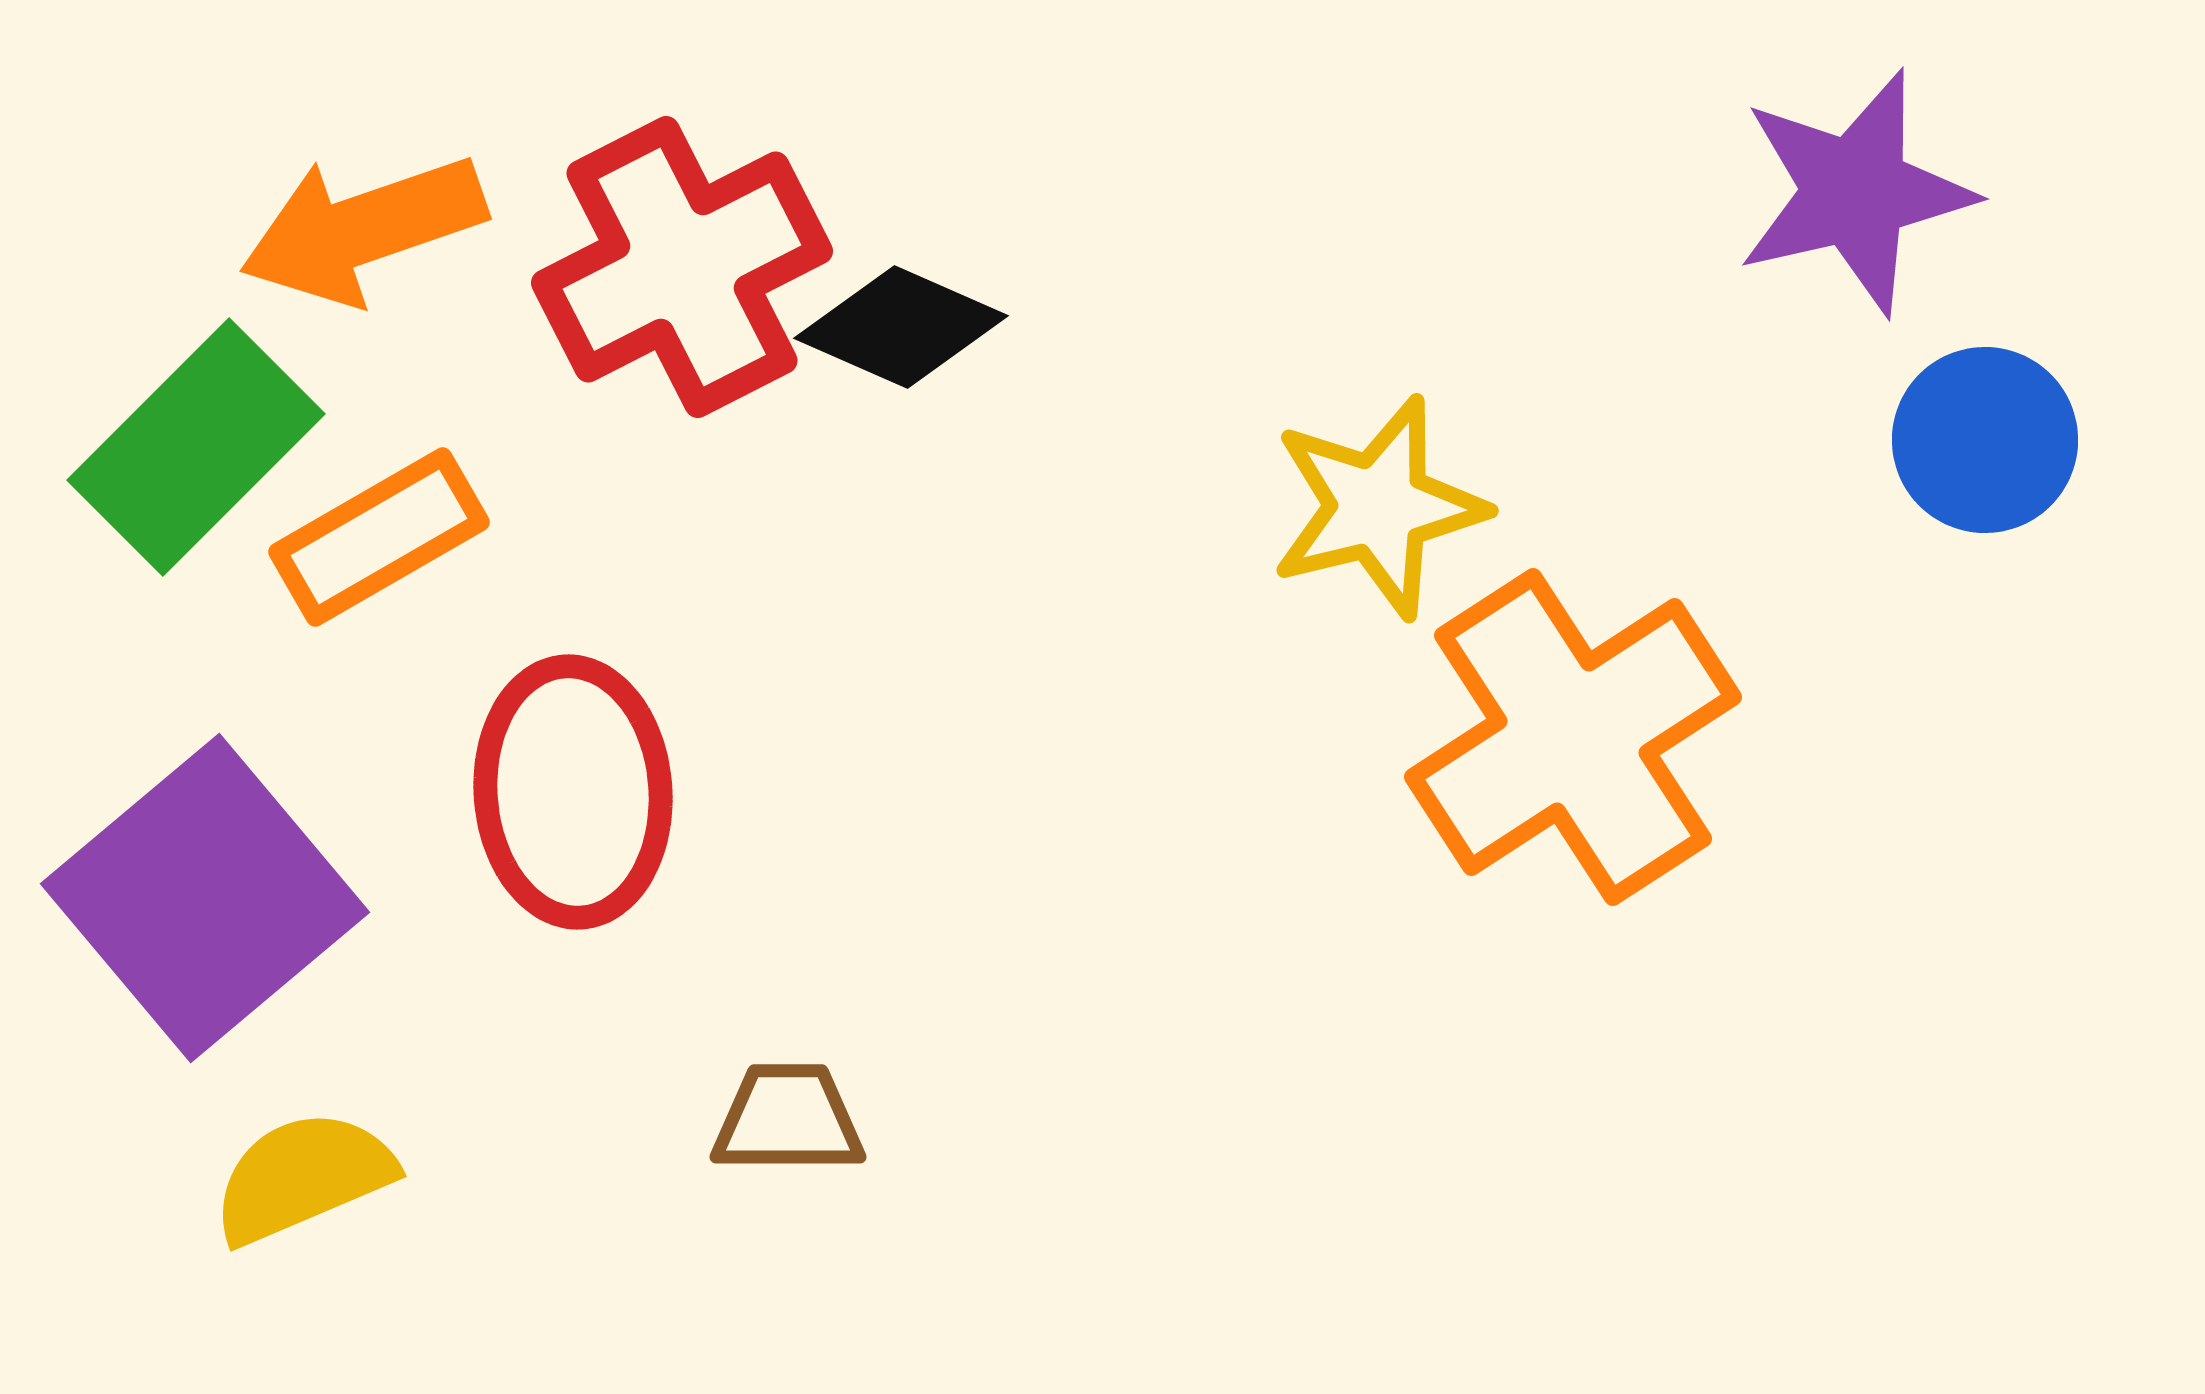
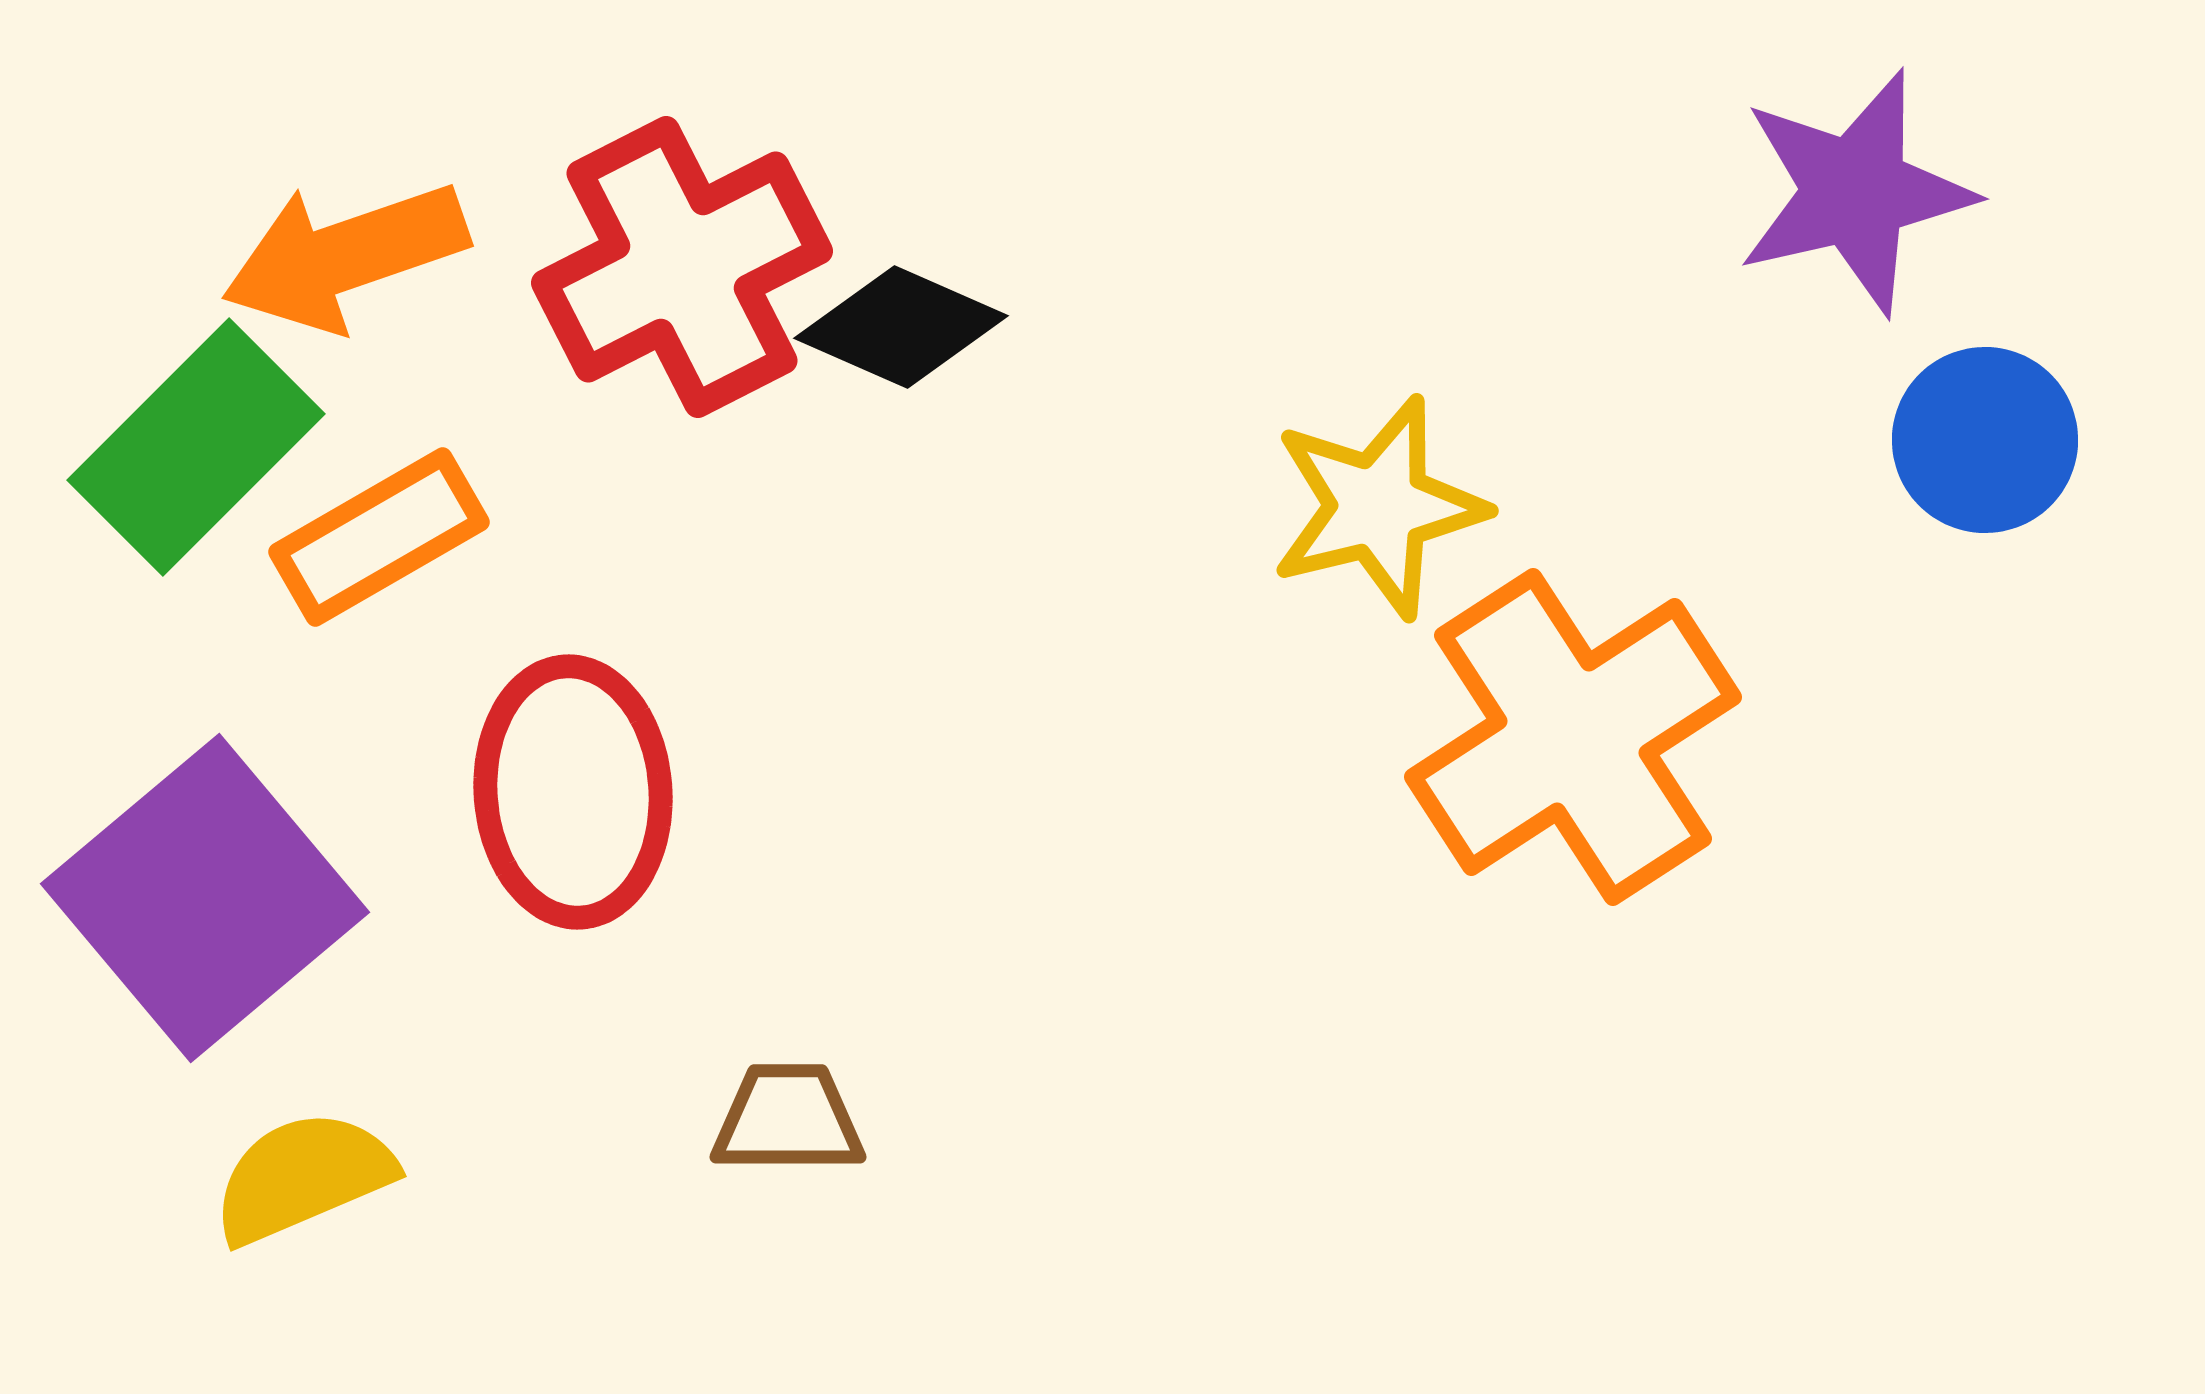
orange arrow: moved 18 px left, 27 px down
